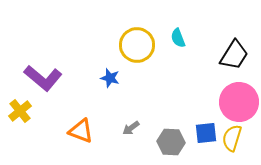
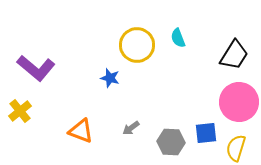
purple L-shape: moved 7 px left, 10 px up
yellow semicircle: moved 4 px right, 10 px down
